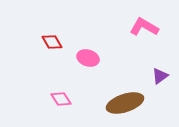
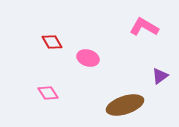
pink diamond: moved 13 px left, 6 px up
brown ellipse: moved 2 px down
